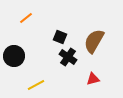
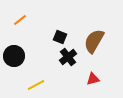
orange line: moved 6 px left, 2 px down
black cross: rotated 18 degrees clockwise
